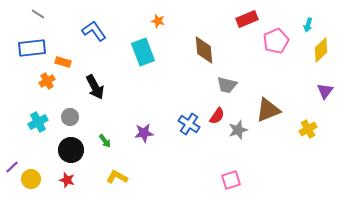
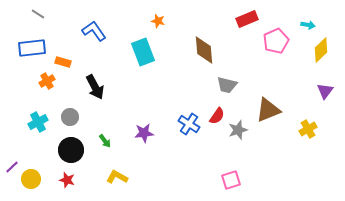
cyan arrow: rotated 96 degrees counterclockwise
